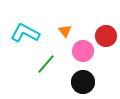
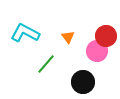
orange triangle: moved 3 px right, 6 px down
pink circle: moved 14 px right
